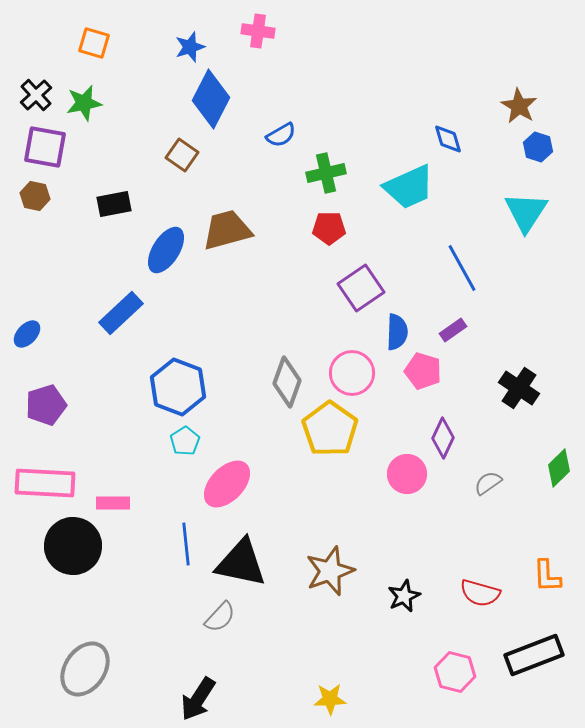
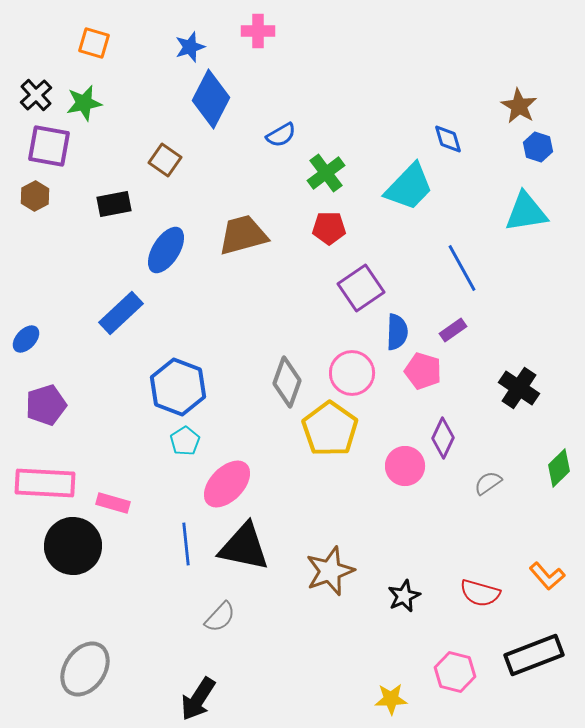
pink cross at (258, 31): rotated 8 degrees counterclockwise
purple square at (45, 147): moved 4 px right, 1 px up
brown square at (182, 155): moved 17 px left, 5 px down
green cross at (326, 173): rotated 24 degrees counterclockwise
cyan trapezoid at (409, 187): rotated 22 degrees counterclockwise
brown hexagon at (35, 196): rotated 20 degrees clockwise
cyan triangle at (526, 212): rotated 48 degrees clockwise
brown trapezoid at (227, 230): moved 16 px right, 5 px down
blue ellipse at (27, 334): moved 1 px left, 5 px down
pink circle at (407, 474): moved 2 px left, 8 px up
pink rectangle at (113, 503): rotated 16 degrees clockwise
black triangle at (241, 563): moved 3 px right, 16 px up
orange L-shape at (547, 576): rotated 39 degrees counterclockwise
yellow star at (330, 699): moved 61 px right
